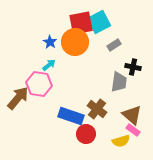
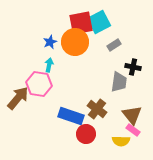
blue star: rotated 16 degrees clockwise
cyan arrow: rotated 40 degrees counterclockwise
brown triangle: rotated 10 degrees clockwise
yellow semicircle: rotated 18 degrees clockwise
